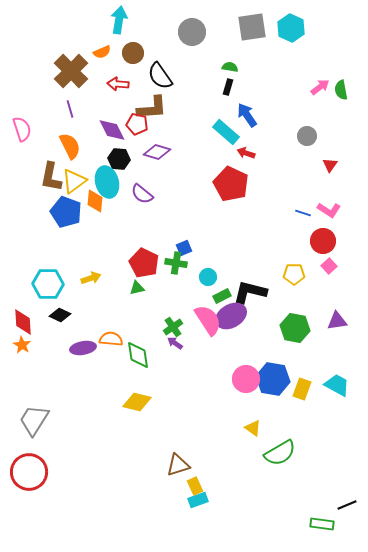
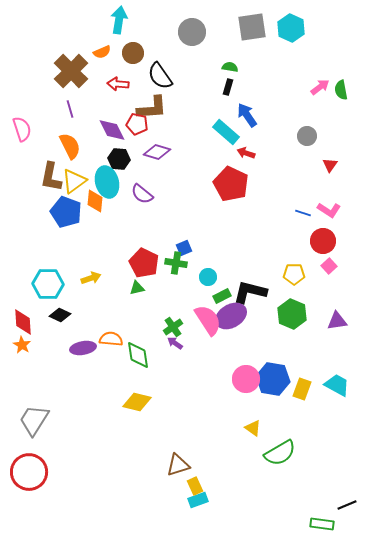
green hexagon at (295, 328): moved 3 px left, 14 px up; rotated 12 degrees clockwise
